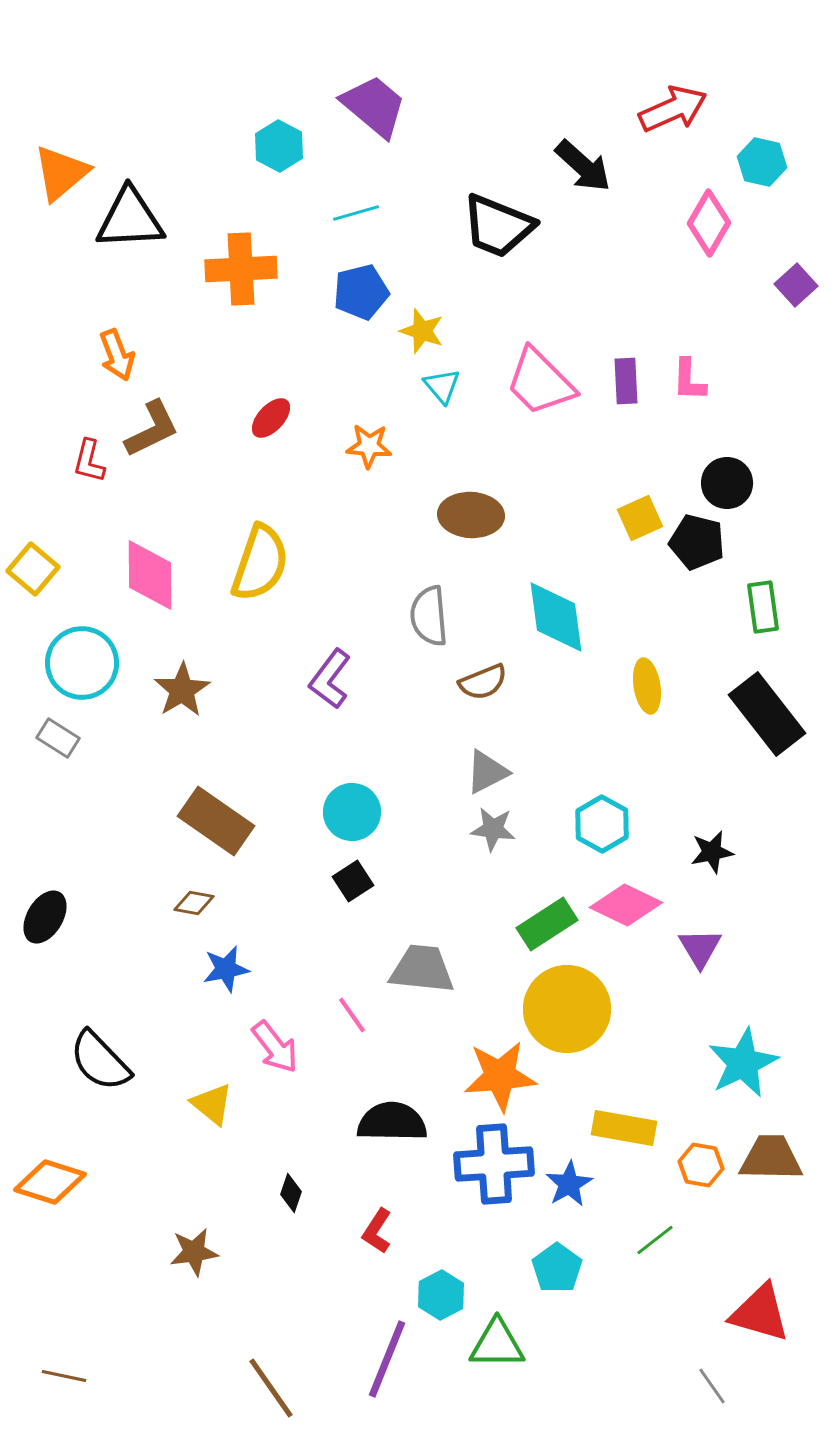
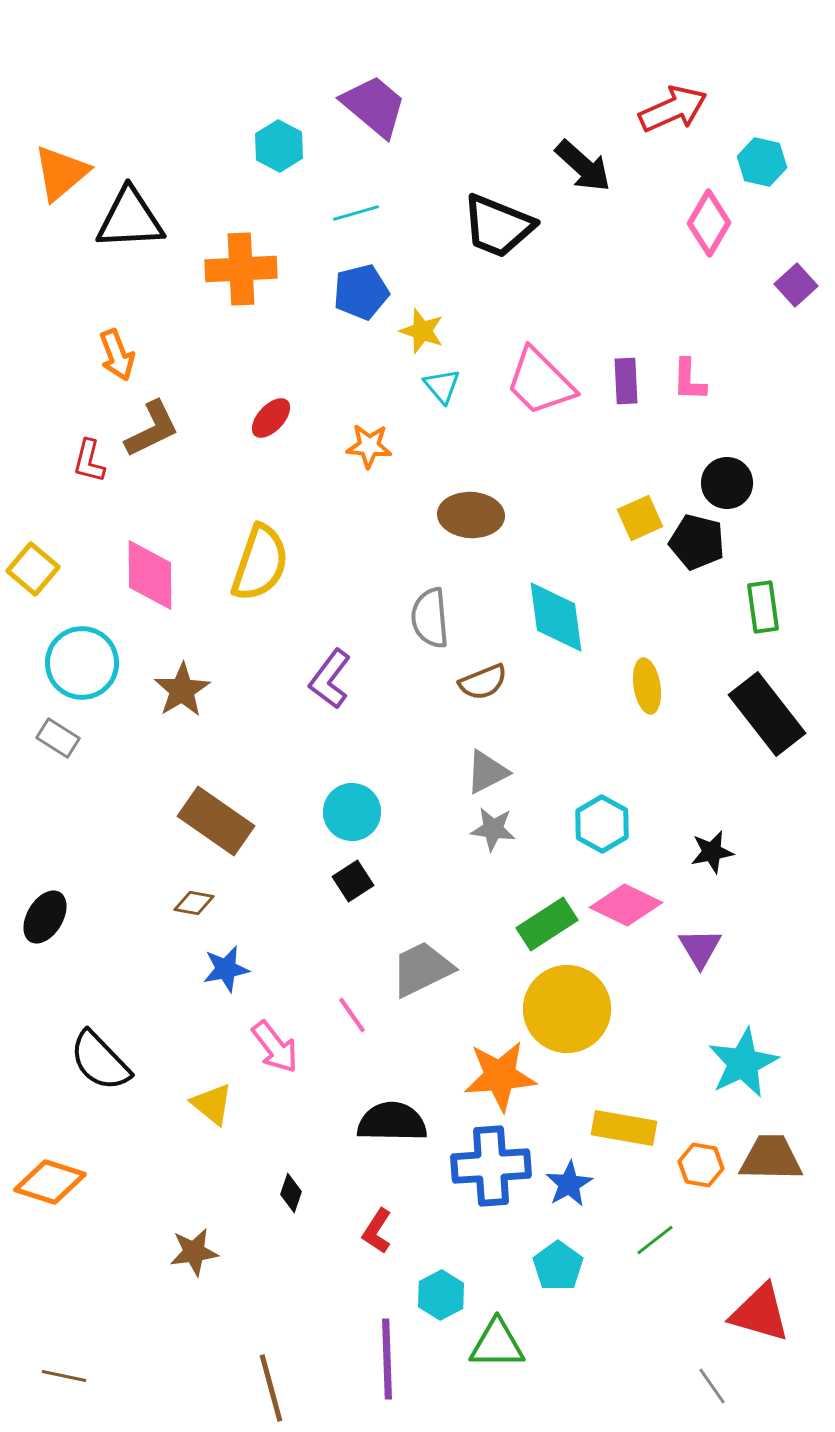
gray semicircle at (429, 616): moved 1 px right, 2 px down
gray trapezoid at (422, 969): rotated 32 degrees counterclockwise
blue cross at (494, 1164): moved 3 px left, 2 px down
cyan pentagon at (557, 1268): moved 1 px right, 2 px up
purple line at (387, 1359): rotated 24 degrees counterclockwise
brown line at (271, 1388): rotated 20 degrees clockwise
